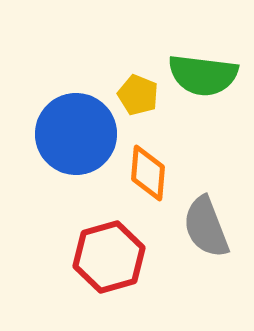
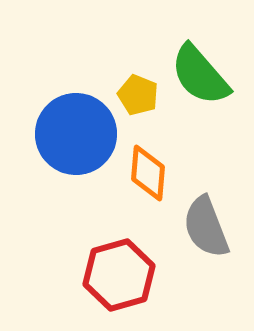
green semicircle: moved 3 px left; rotated 42 degrees clockwise
red hexagon: moved 10 px right, 18 px down
